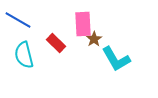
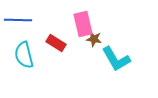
blue line: rotated 28 degrees counterclockwise
pink rectangle: rotated 10 degrees counterclockwise
brown star: rotated 28 degrees counterclockwise
red rectangle: rotated 12 degrees counterclockwise
